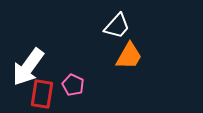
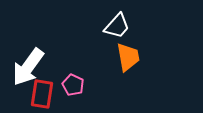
orange trapezoid: moved 1 px left, 1 px down; rotated 40 degrees counterclockwise
